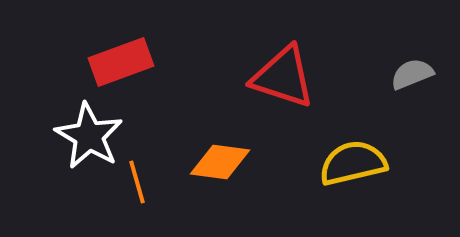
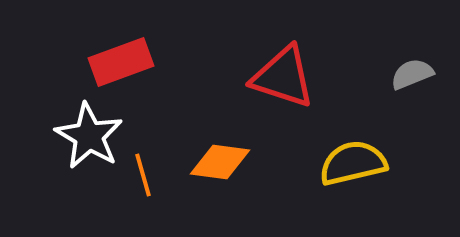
orange line: moved 6 px right, 7 px up
